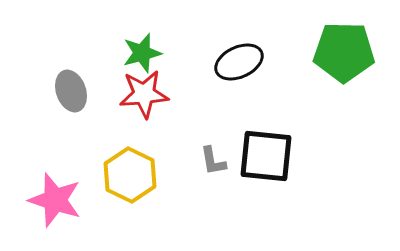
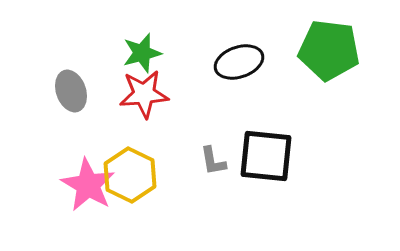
green pentagon: moved 15 px left, 2 px up; rotated 6 degrees clockwise
black ellipse: rotated 6 degrees clockwise
pink star: moved 33 px right, 15 px up; rotated 12 degrees clockwise
